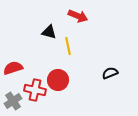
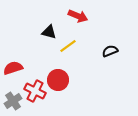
yellow line: rotated 66 degrees clockwise
black semicircle: moved 22 px up
red cross: moved 1 px down; rotated 15 degrees clockwise
